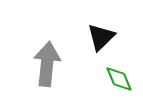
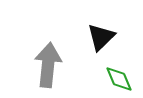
gray arrow: moved 1 px right, 1 px down
